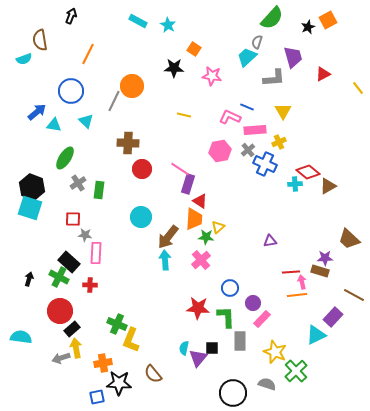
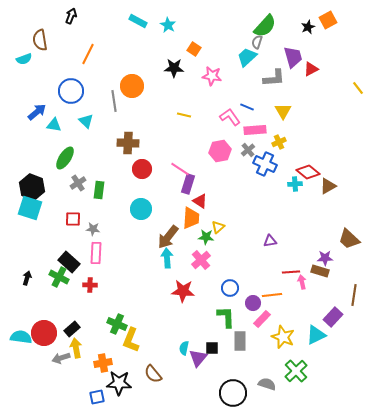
green semicircle at (272, 18): moved 7 px left, 8 px down
red triangle at (323, 74): moved 12 px left, 5 px up
gray line at (114, 101): rotated 35 degrees counterclockwise
pink L-shape at (230, 117): rotated 30 degrees clockwise
cyan circle at (141, 217): moved 8 px up
orange trapezoid at (194, 219): moved 3 px left, 1 px up
gray star at (85, 235): moved 8 px right, 6 px up
cyan arrow at (165, 260): moved 2 px right, 2 px up
black arrow at (29, 279): moved 2 px left, 1 px up
orange line at (297, 295): moved 25 px left
brown line at (354, 295): rotated 70 degrees clockwise
red star at (198, 308): moved 15 px left, 17 px up
red circle at (60, 311): moved 16 px left, 22 px down
yellow star at (275, 352): moved 8 px right, 15 px up
